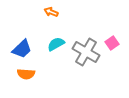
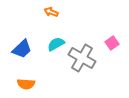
gray cross: moved 4 px left, 6 px down
orange semicircle: moved 10 px down
